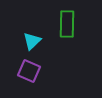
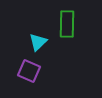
cyan triangle: moved 6 px right, 1 px down
